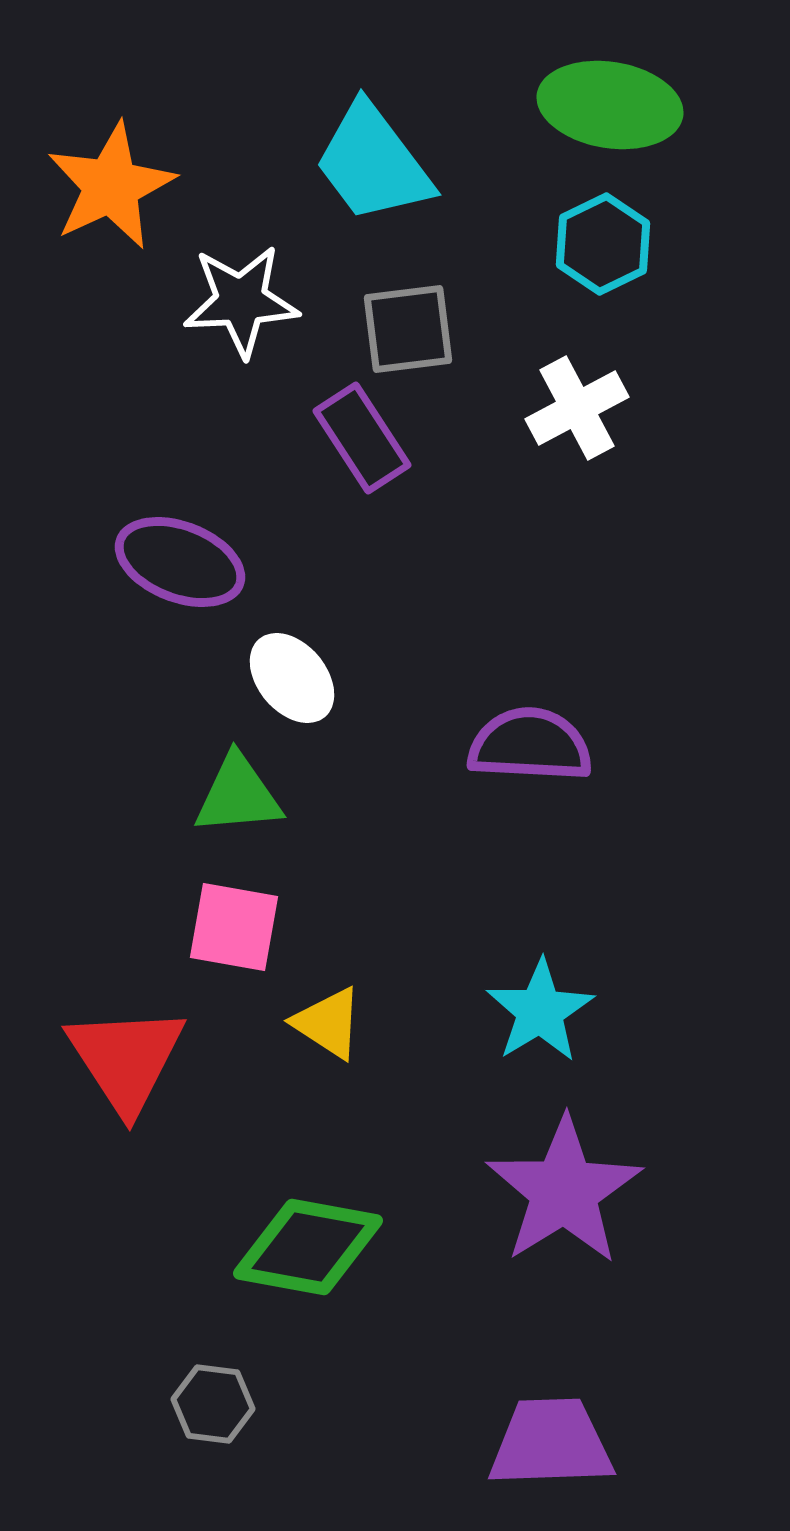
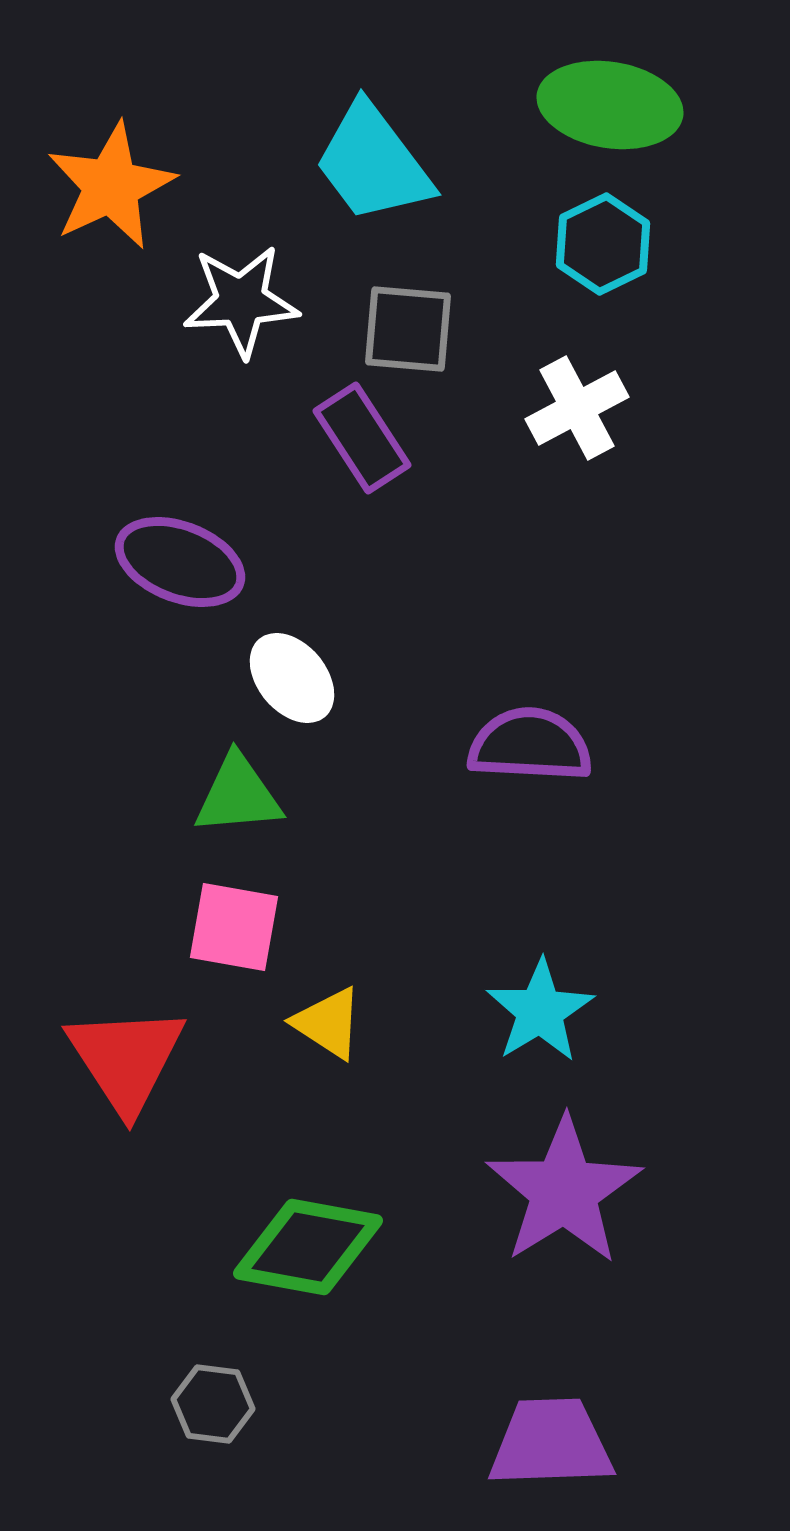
gray square: rotated 12 degrees clockwise
